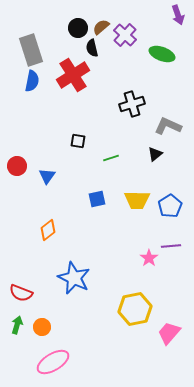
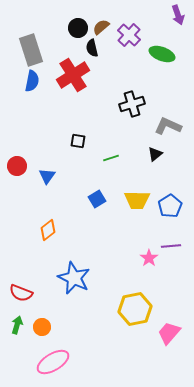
purple cross: moved 4 px right
blue square: rotated 18 degrees counterclockwise
